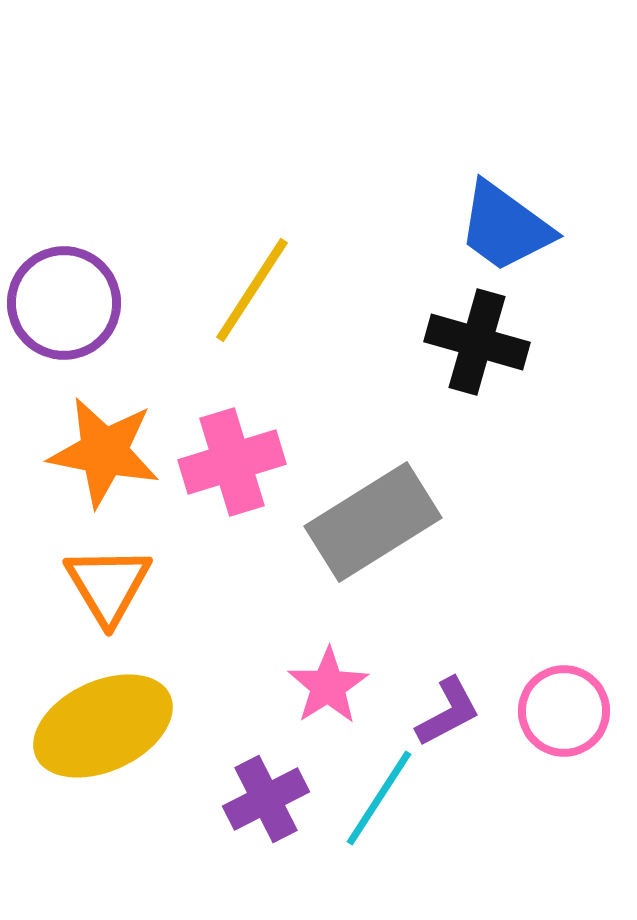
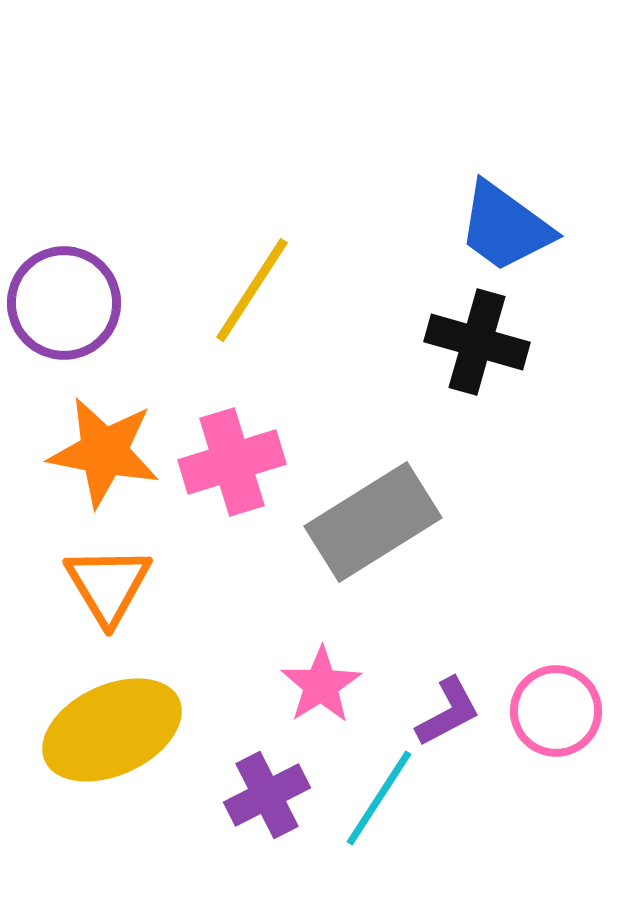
pink star: moved 7 px left, 1 px up
pink circle: moved 8 px left
yellow ellipse: moved 9 px right, 4 px down
purple cross: moved 1 px right, 4 px up
